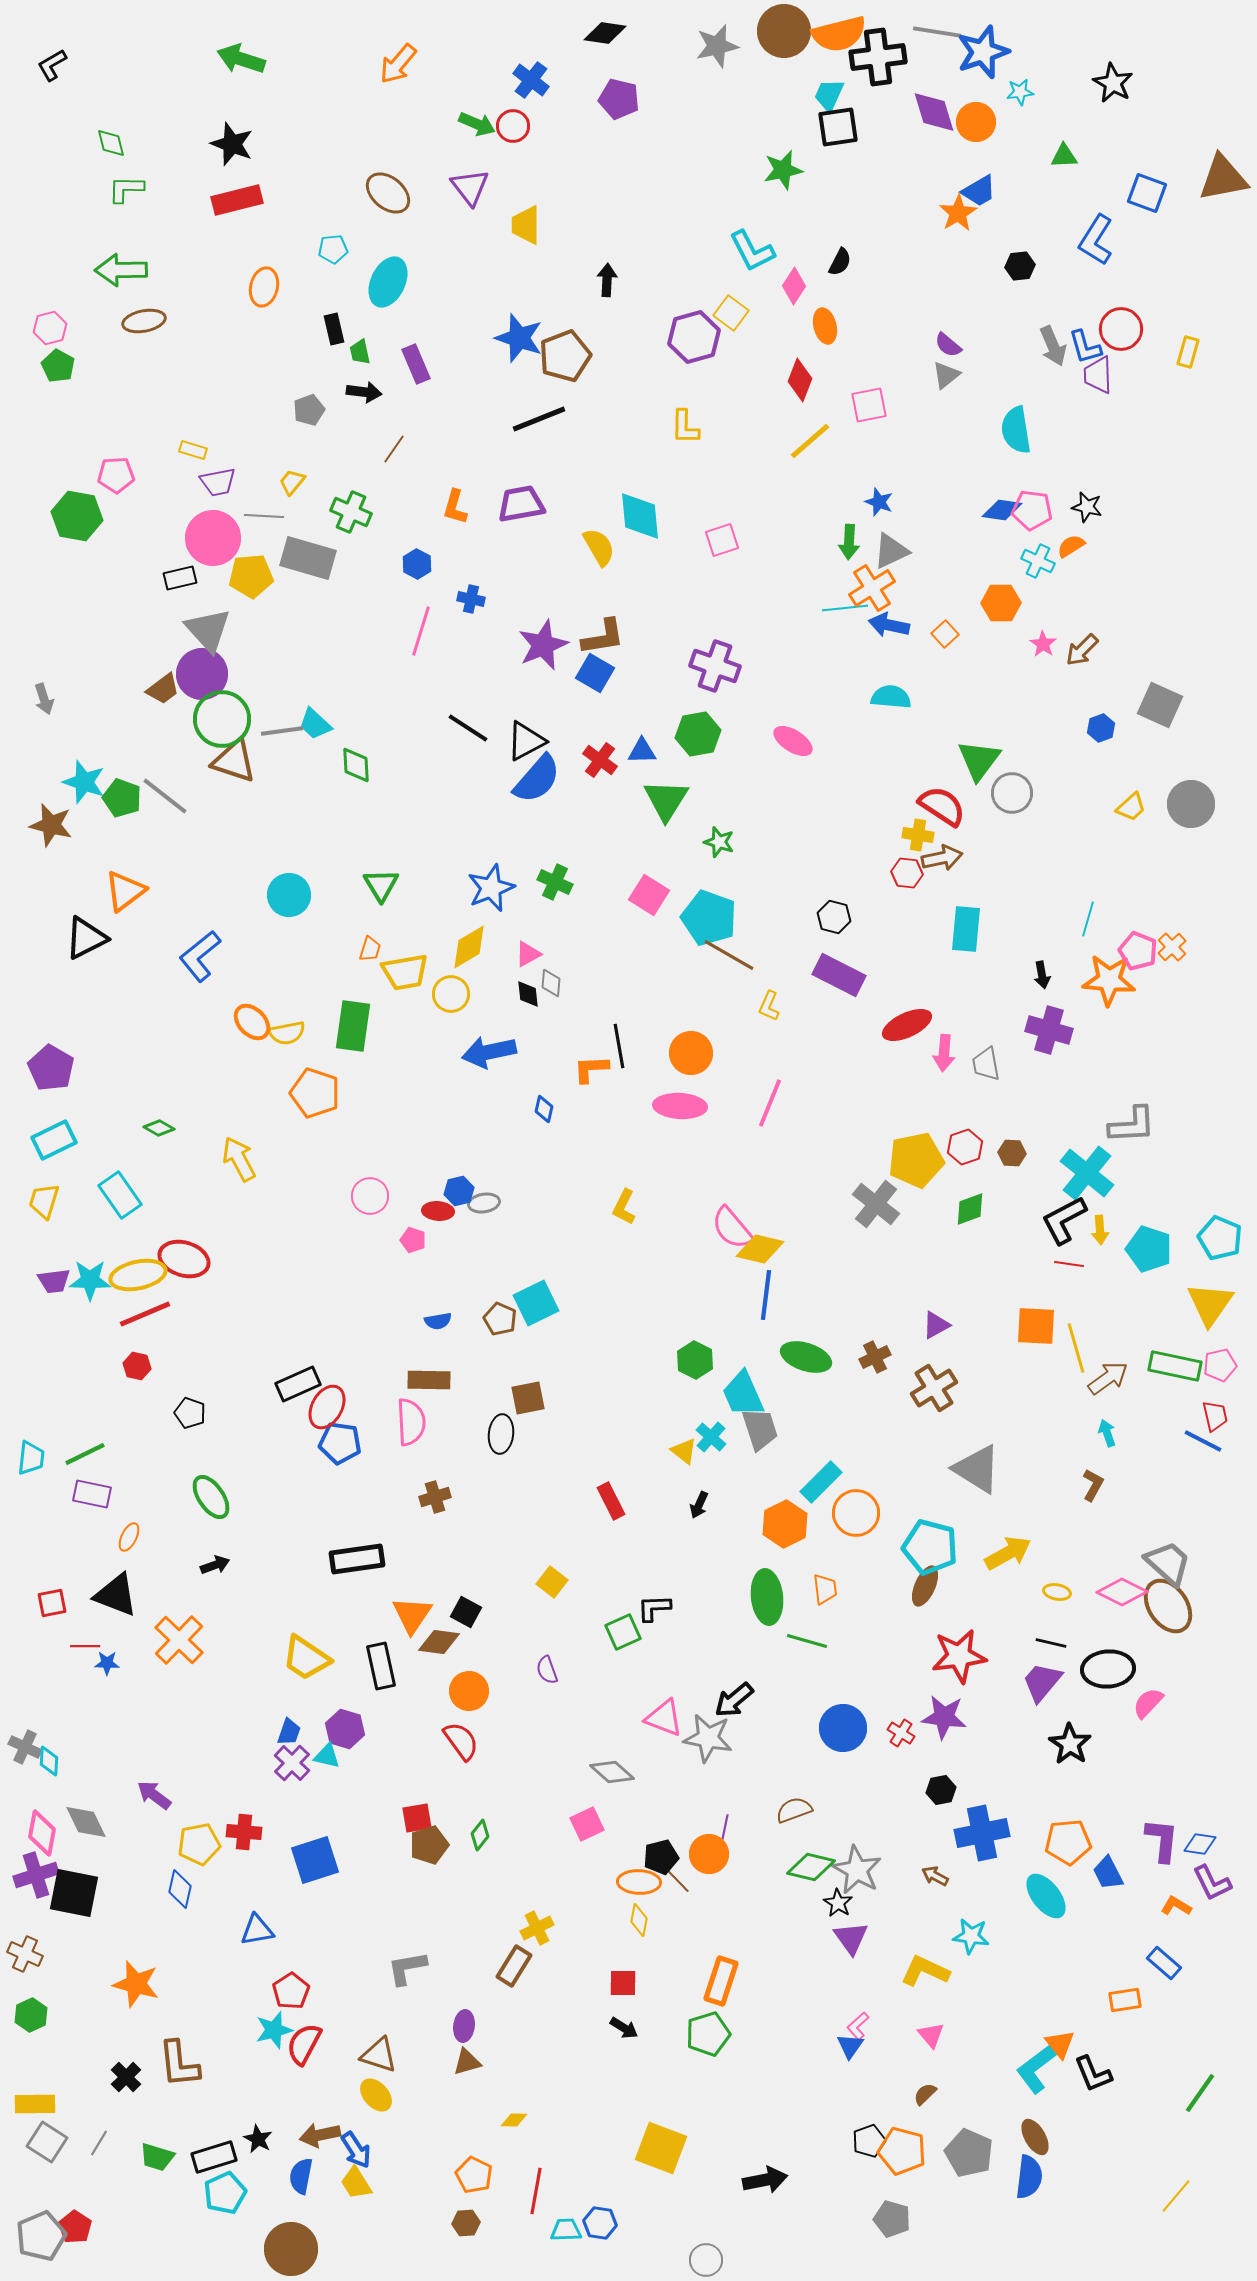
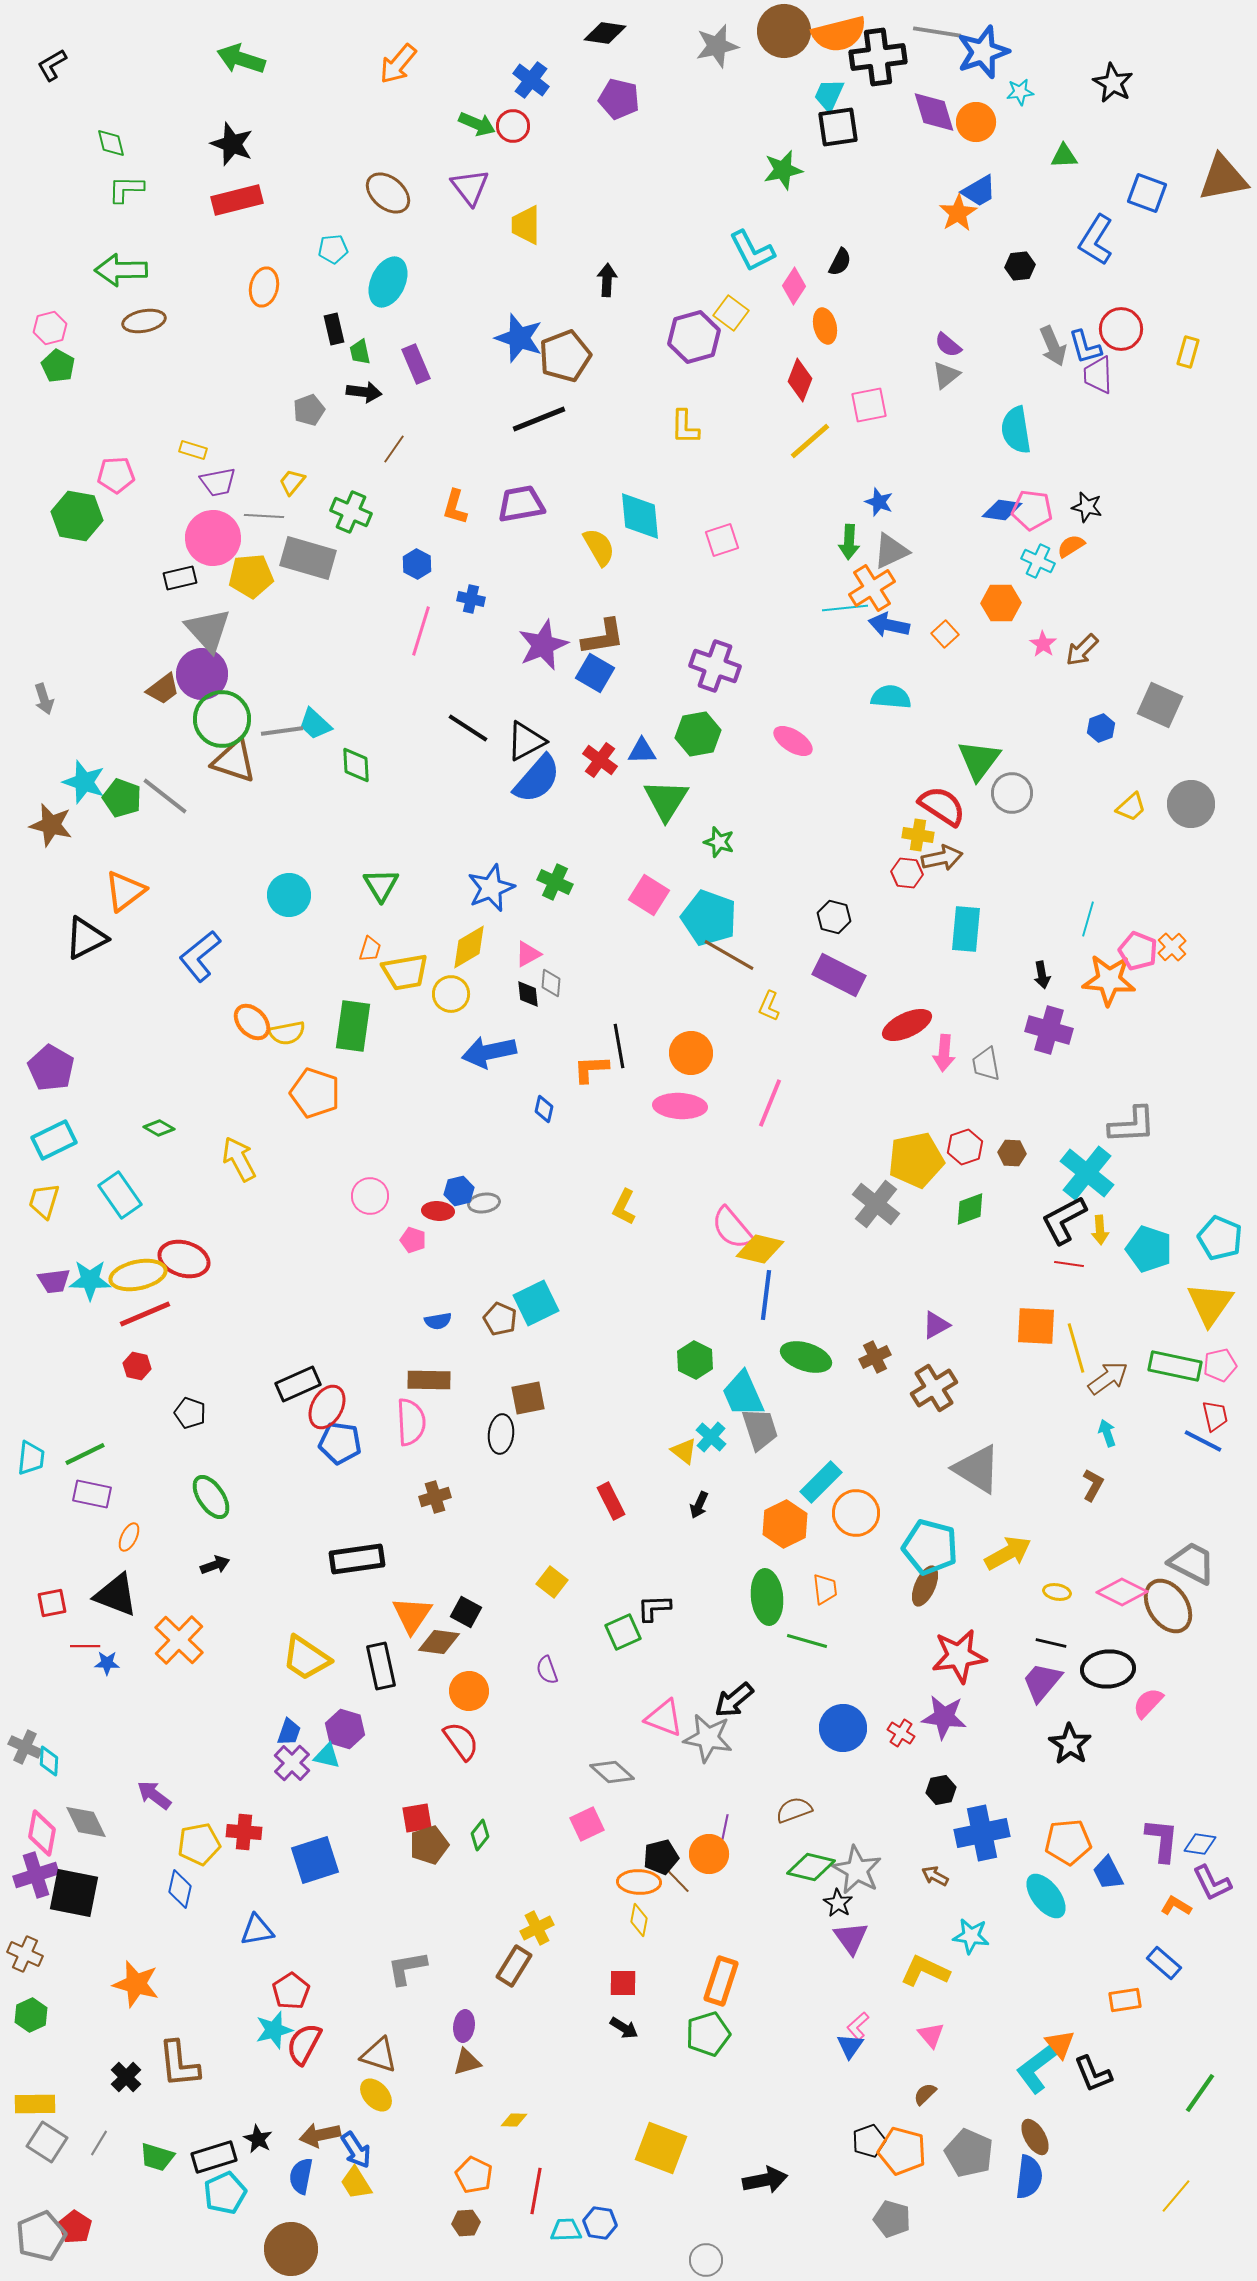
gray trapezoid at (1168, 1563): moved 24 px right; rotated 15 degrees counterclockwise
